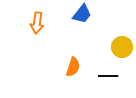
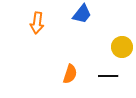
orange semicircle: moved 3 px left, 7 px down
